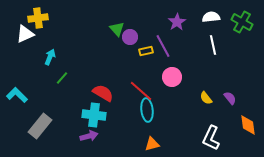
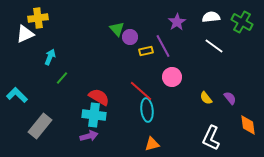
white line: moved 1 px right, 1 px down; rotated 42 degrees counterclockwise
red semicircle: moved 4 px left, 4 px down
